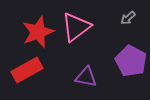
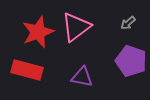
gray arrow: moved 5 px down
purple pentagon: rotated 8 degrees counterclockwise
red rectangle: rotated 44 degrees clockwise
purple triangle: moved 4 px left
